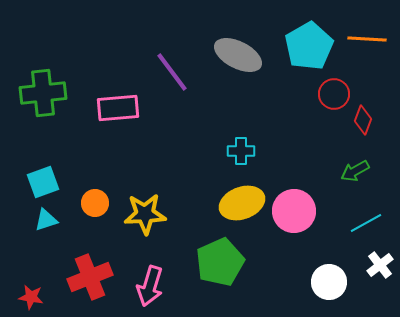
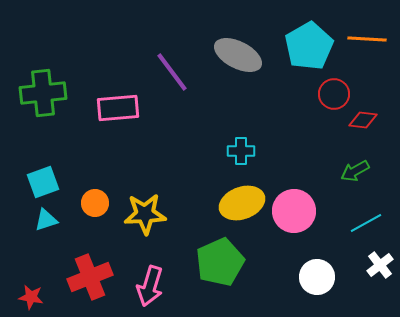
red diamond: rotated 76 degrees clockwise
white circle: moved 12 px left, 5 px up
